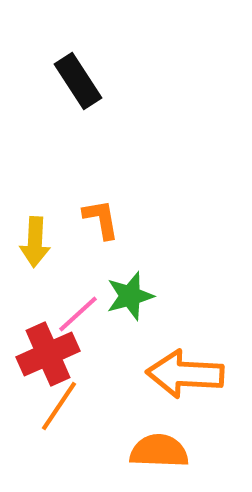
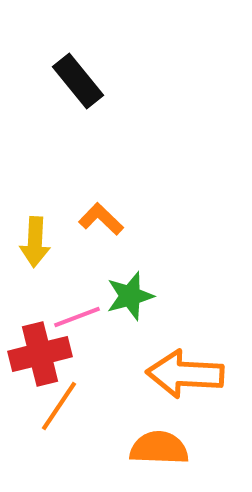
black rectangle: rotated 6 degrees counterclockwise
orange L-shape: rotated 36 degrees counterclockwise
pink line: moved 1 px left, 3 px down; rotated 21 degrees clockwise
red cross: moved 8 px left; rotated 10 degrees clockwise
orange semicircle: moved 3 px up
